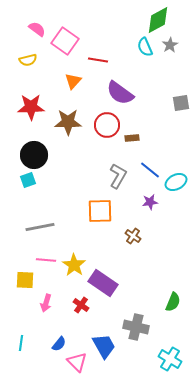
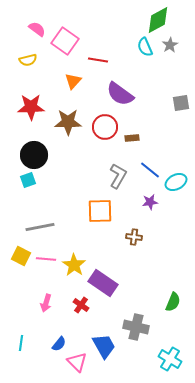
purple semicircle: moved 1 px down
red circle: moved 2 px left, 2 px down
brown cross: moved 1 px right, 1 px down; rotated 28 degrees counterclockwise
pink line: moved 1 px up
yellow square: moved 4 px left, 24 px up; rotated 24 degrees clockwise
